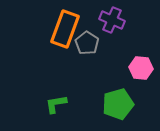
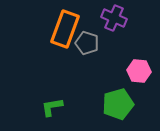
purple cross: moved 2 px right, 2 px up
gray pentagon: rotated 15 degrees counterclockwise
pink hexagon: moved 2 px left, 3 px down
green L-shape: moved 4 px left, 3 px down
